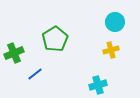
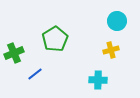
cyan circle: moved 2 px right, 1 px up
cyan cross: moved 5 px up; rotated 18 degrees clockwise
